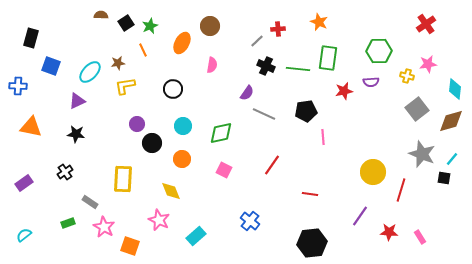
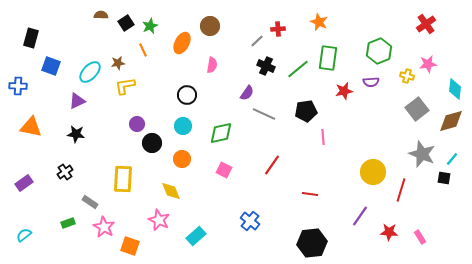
green hexagon at (379, 51): rotated 20 degrees counterclockwise
green line at (298, 69): rotated 45 degrees counterclockwise
black circle at (173, 89): moved 14 px right, 6 px down
